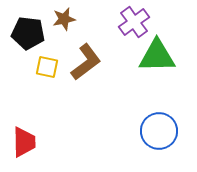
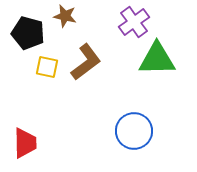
brown star: moved 1 px right, 3 px up; rotated 25 degrees clockwise
black pentagon: rotated 8 degrees clockwise
green triangle: moved 3 px down
blue circle: moved 25 px left
red trapezoid: moved 1 px right, 1 px down
